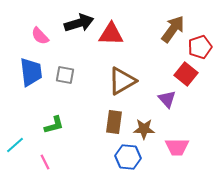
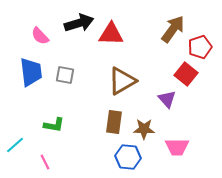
green L-shape: rotated 25 degrees clockwise
